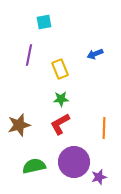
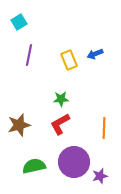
cyan square: moved 25 px left; rotated 21 degrees counterclockwise
yellow rectangle: moved 9 px right, 9 px up
purple star: moved 1 px right, 1 px up
